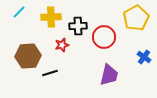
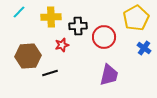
blue cross: moved 9 px up
